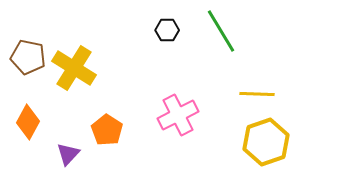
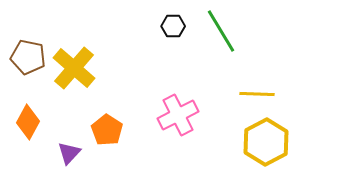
black hexagon: moved 6 px right, 4 px up
yellow cross: rotated 9 degrees clockwise
yellow hexagon: rotated 9 degrees counterclockwise
purple triangle: moved 1 px right, 1 px up
